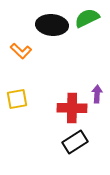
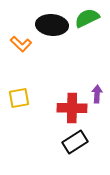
orange L-shape: moved 7 px up
yellow square: moved 2 px right, 1 px up
